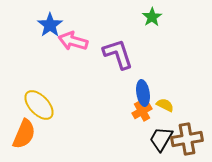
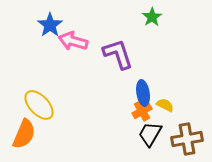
black trapezoid: moved 11 px left, 5 px up
